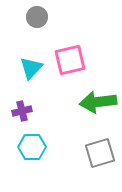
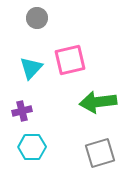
gray circle: moved 1 px down
